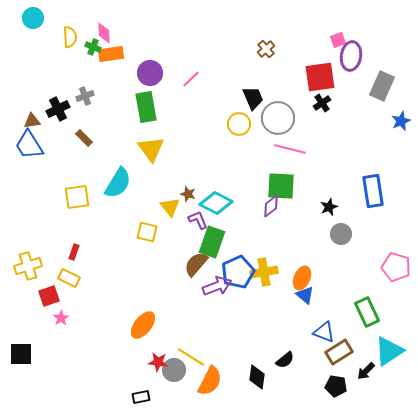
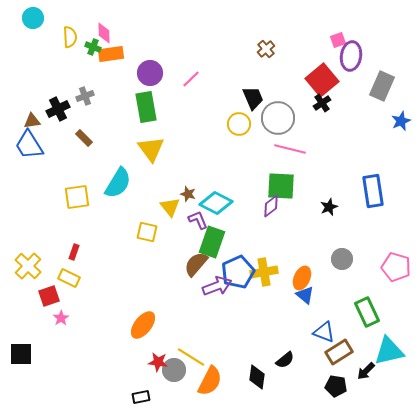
red square at (320, 77): moved 2 px right, 3 px down; rotated 32 degrees counterclockwise
gray circle at (341, 234): moved 1 px right, 25 px down
yellow cross at (28, 266): rotated 28 degrees counterclockwise
cyan triangle at (389, 351): rotated 20 degrees clockwise
